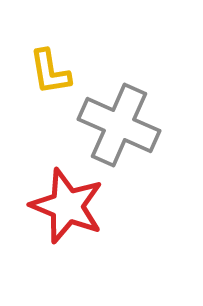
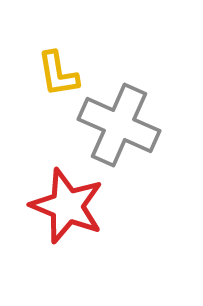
yellow L-shape: moved 8 px right, 2 px down
